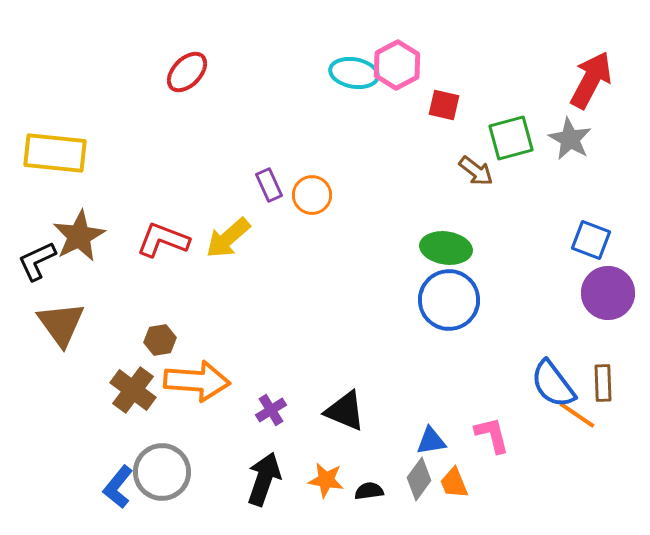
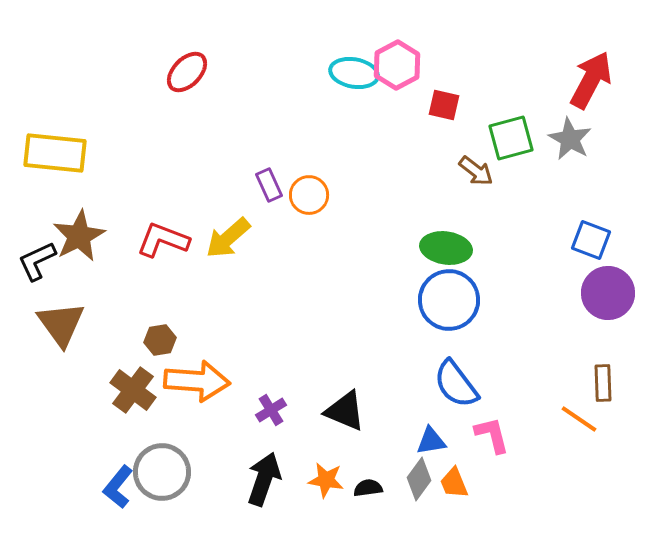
orange circle: moved 3 px left
blue semicircle: moved 97 px left
orange line: moved 2 px right, 4 px down
black semicircle: moved 1 px left, 3 px up
